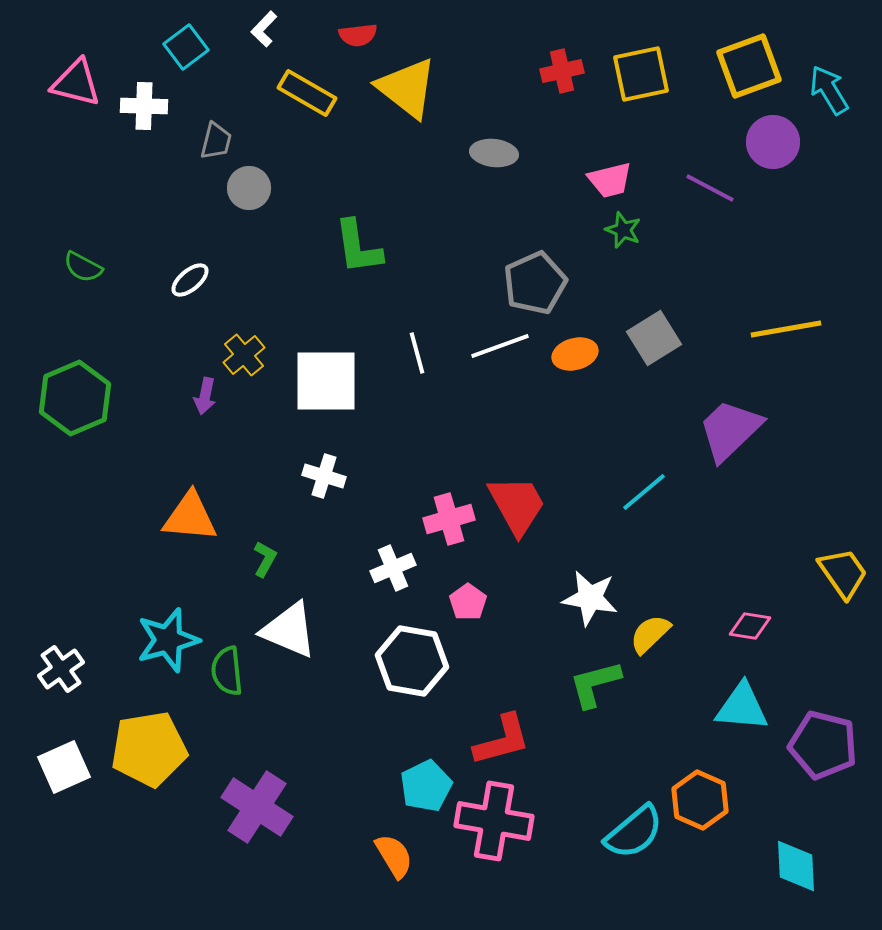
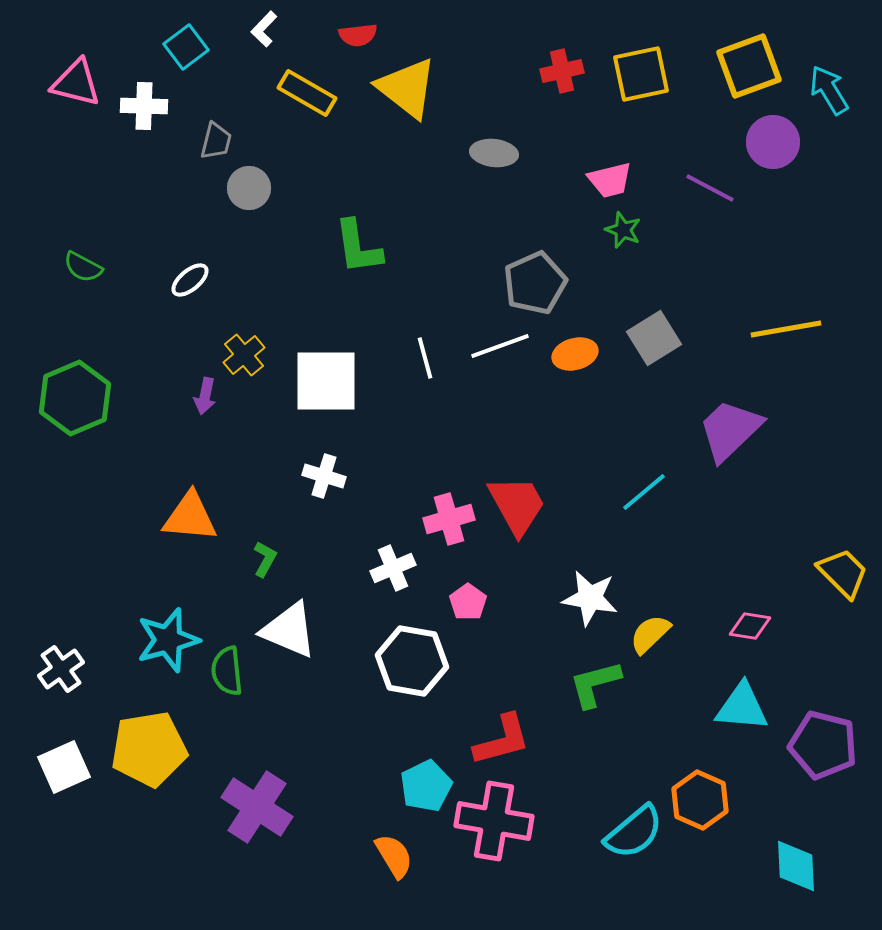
white line at (417, 353): moved 8 px right, 5 px down
yellow trapezoid at (843, 573): rotated 10 degrees counterclockwise
